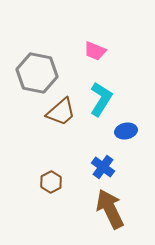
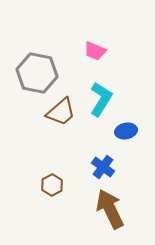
brown hexagon: moved 1 px right, 3 px down
